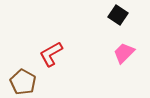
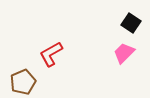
black square: moved 13 px right, 8 px down
brown pentagon: rotated 20 degrees clockwise
